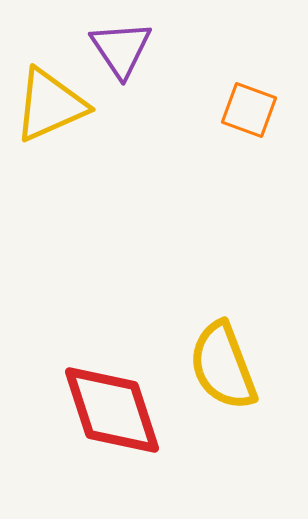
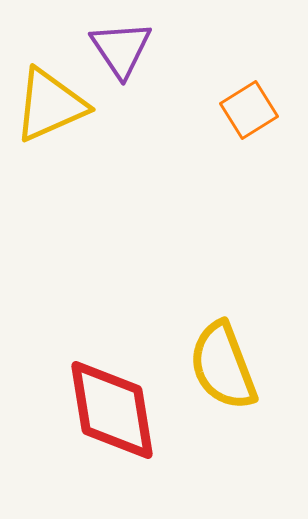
orange square: rotated 38 degrees clockwise
red diamond: rotated 9 degrees clockwise
